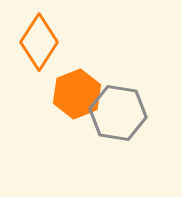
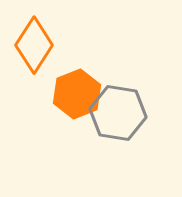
orange diamond: moved 5 px left, 3 px down
